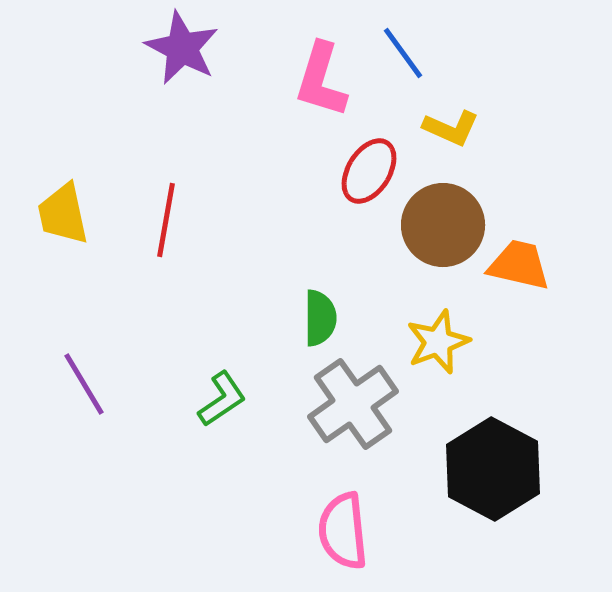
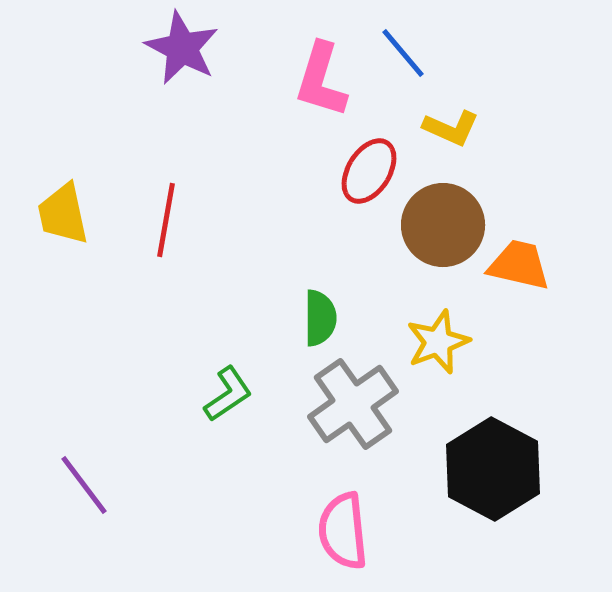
blue line: rotated 4 degrees counterclockwise
purple line: moved 101 px down; rotated 6 degrees counterclockwise
green L-shape: moved 6 px right, 5 px up
